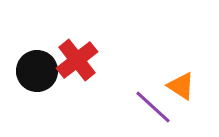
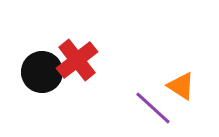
black circle: moved 5 px right, 1 px down
purple line: moved 1 px down
